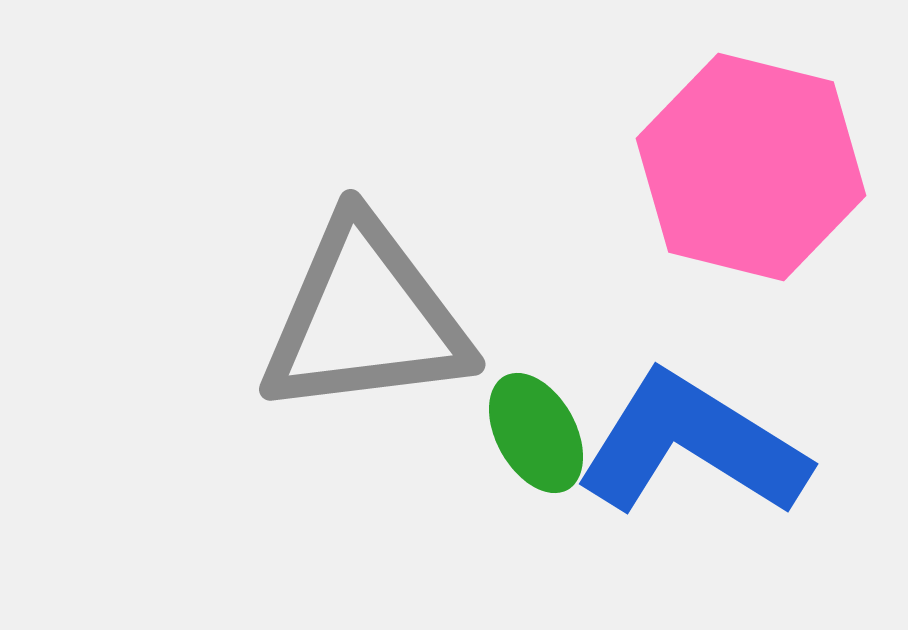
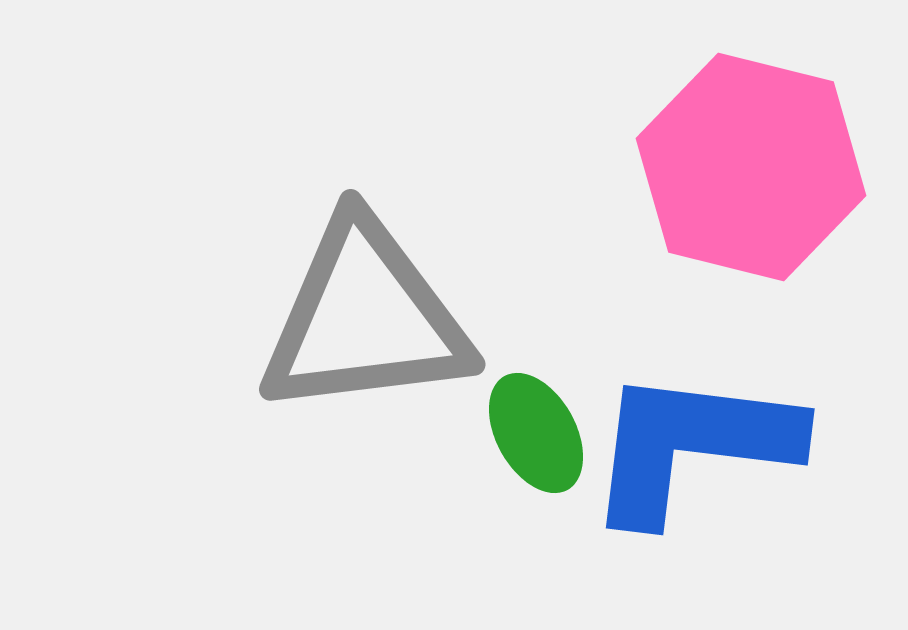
blue L-shape: rotated 25 degrees counterclockwise
